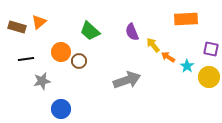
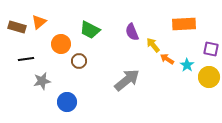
orange rectangle: moved 2 px left, 5 px down
green trapezoid: moved 1 px up; rotated 15 degrees counterclockwise
orange circle: moved 8 px up
orange arrow: moved 1 px left, 2 px down
cyan star: moved 1 px up
gray arrow: rotated 20 degrees counterclockwise
blue circle: moved 6 px right, 7 px up
